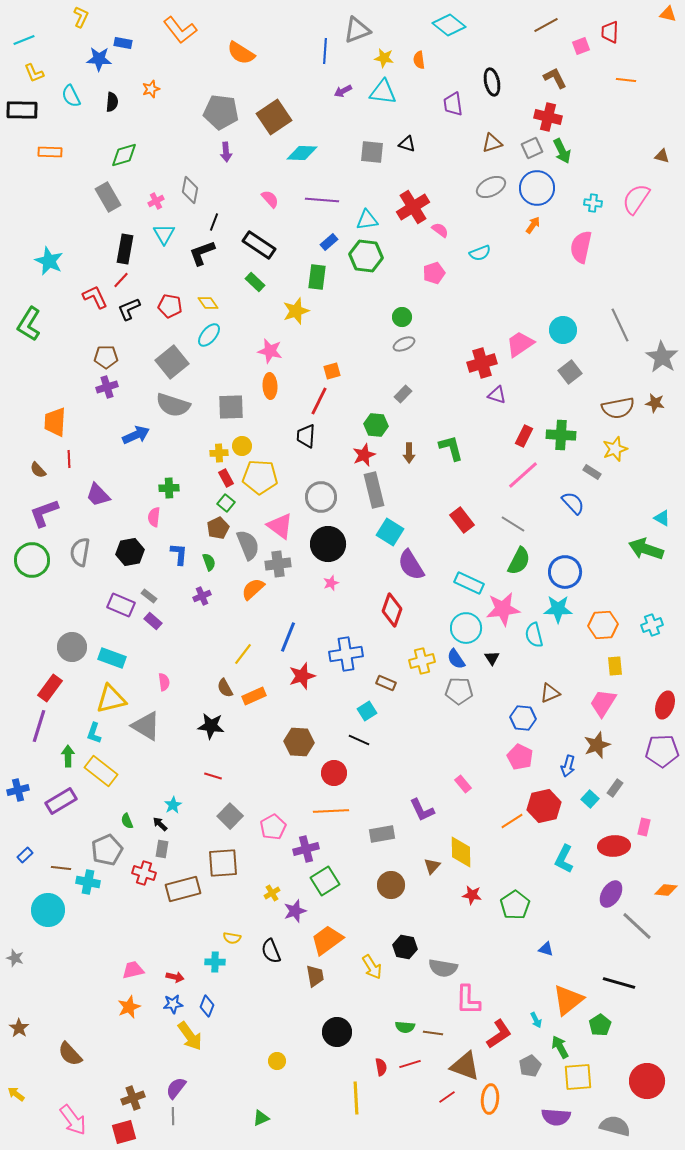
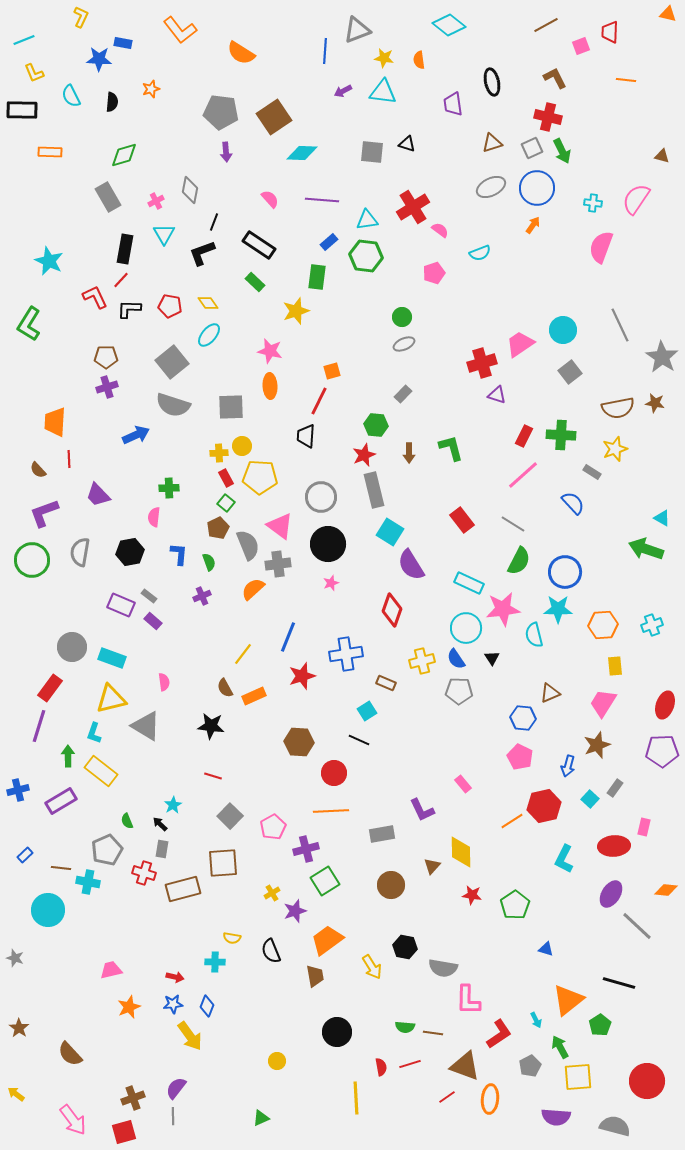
pink semicircle at (581, 247): moved 20 px right; rotated 8 degrees clockwise
black L-shape at (129, 309): rotated 25 degrees clockwise
pink trapezoid at (133, 970): moved 22 px left
